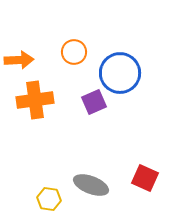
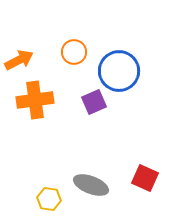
orange arrow: rotated 24 degrees counterclockwise
blue circle: moved 1 px left, 2 px up
